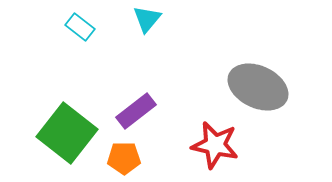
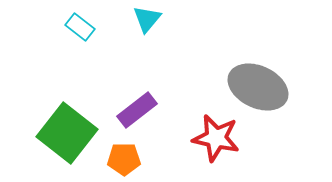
purple rectangle: moved 1 px right, 1 px up
red star: moved 1 px right, 7 px up
orange pentagon: moved 1 px down
